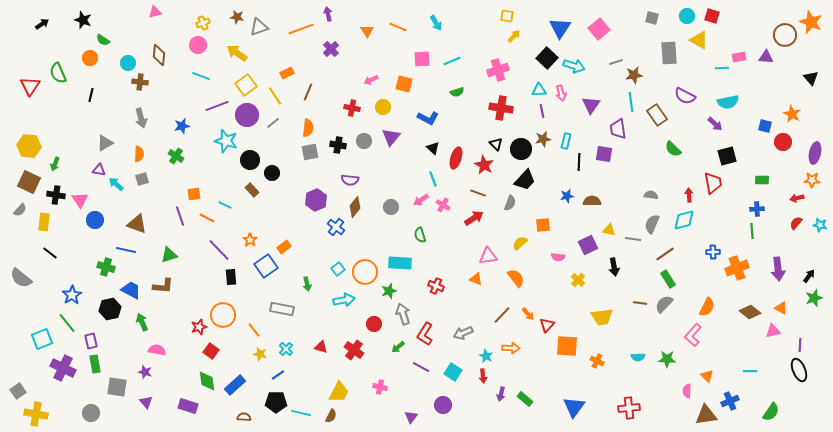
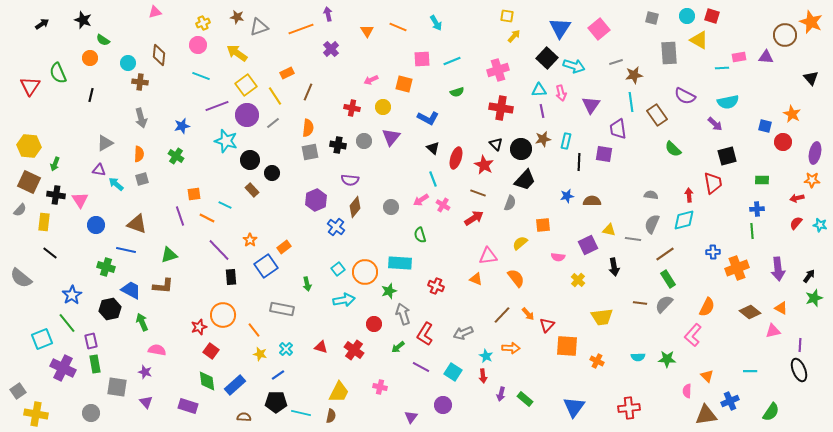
blue circle at (95, 220): moved 1 px right, 5 px down
brown semicircle at (331, 416): rotated 16 degrees counterclockwise
